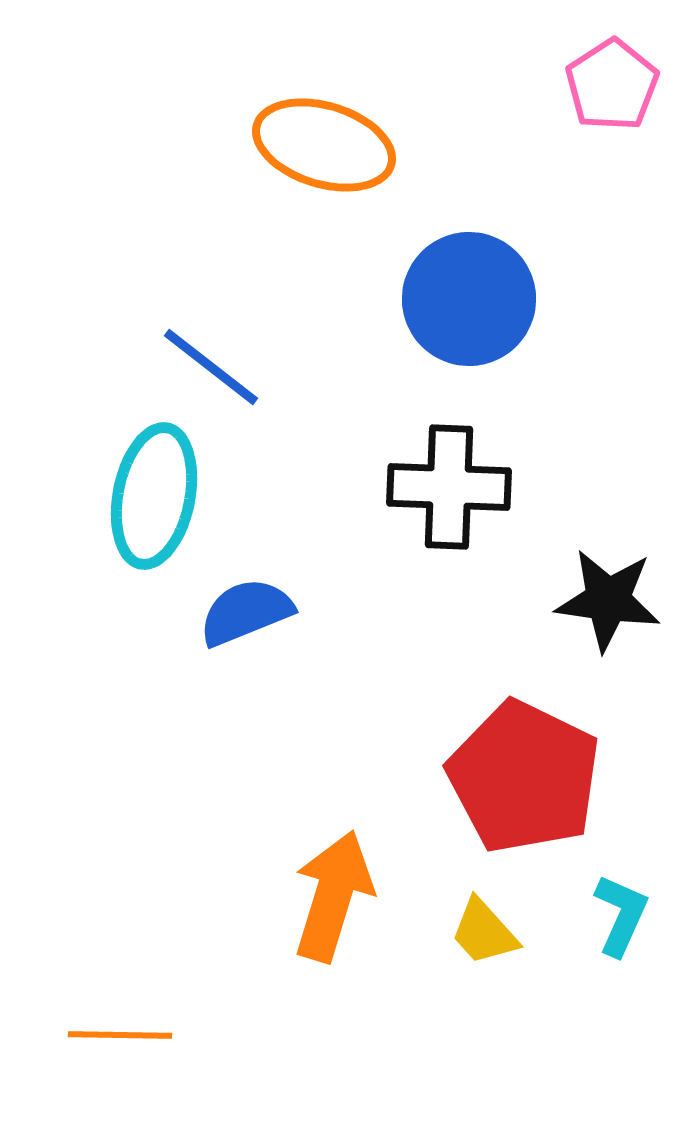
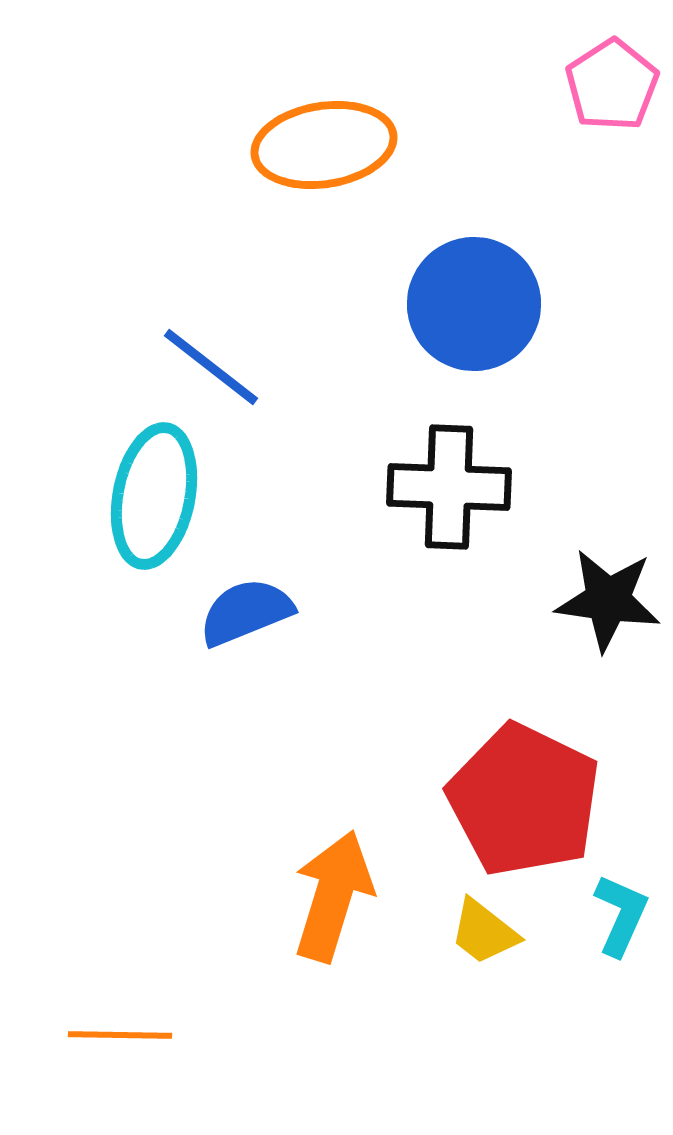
orange ellipse: rotated 26 degrees counterclockwise
blue circle: moved 5 px right, 5 px down
red pentagon: moved 23 px down
yellow trapezoid: rotated 10 degrees counterclockwise
